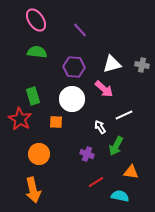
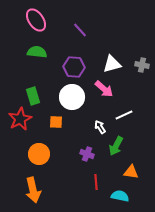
white circle: moved 2 px up
red star: rotated 15 degrees clockwise
red line: rotated 63 degrees counterclockwise
